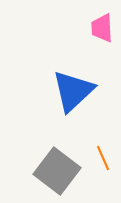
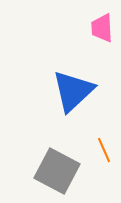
orange line: moved 1 px right, 8 px up
gray square: rotated 9 degrees counterclockwise
